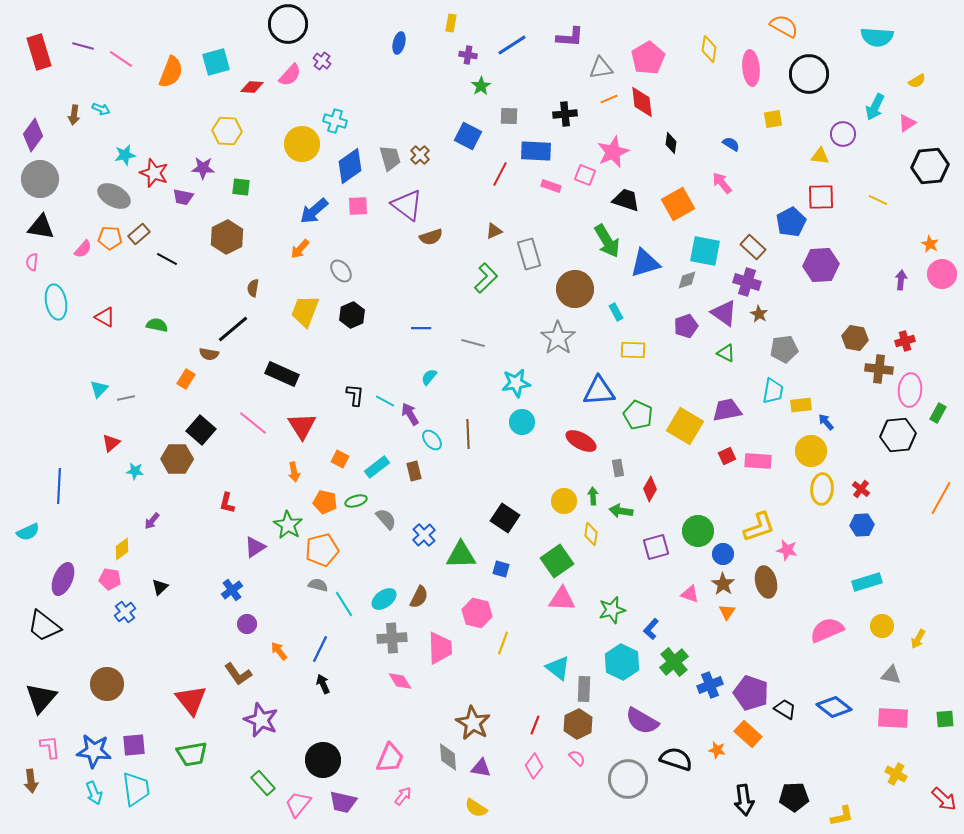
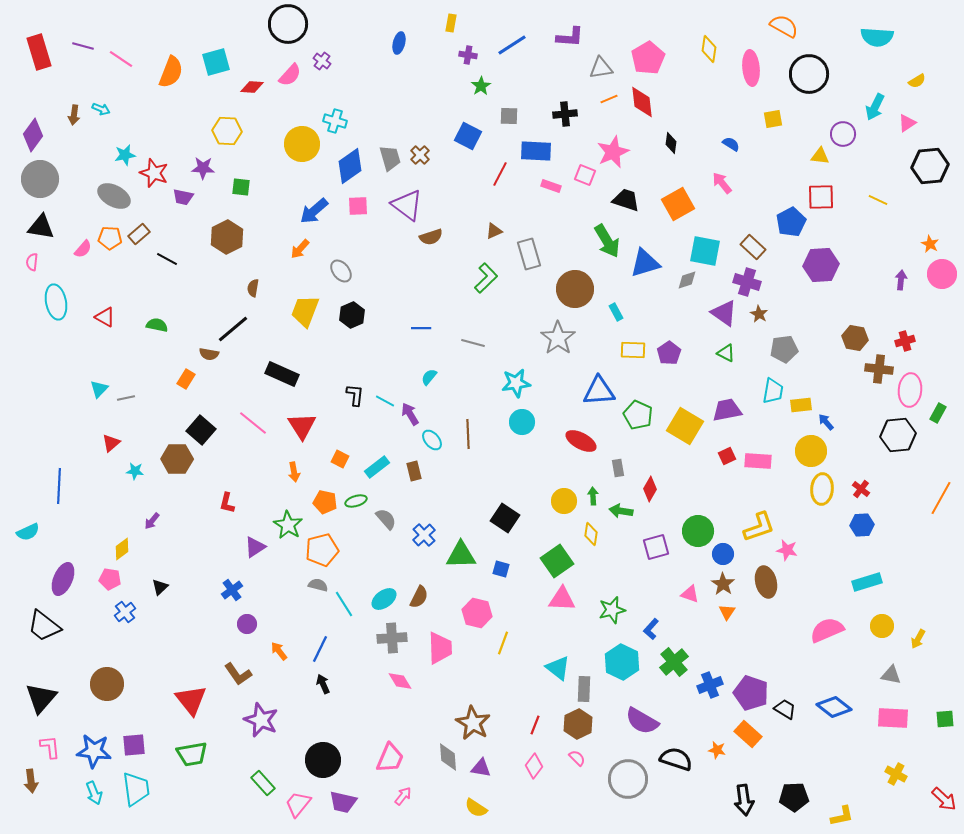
purple pentagon at (686, 326): moved 17 px left, 27 px down; rotated 15 degrees counterclockwise
